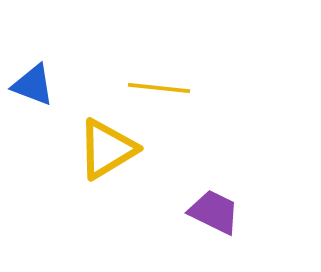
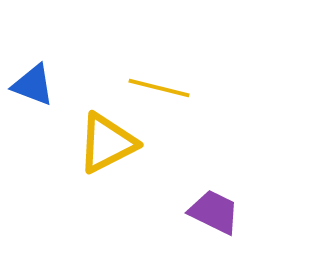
yellow line: rotated 8 degrees clockwise
yellow triangle: moved 6 px up; rotated 4 degrees clockwise
